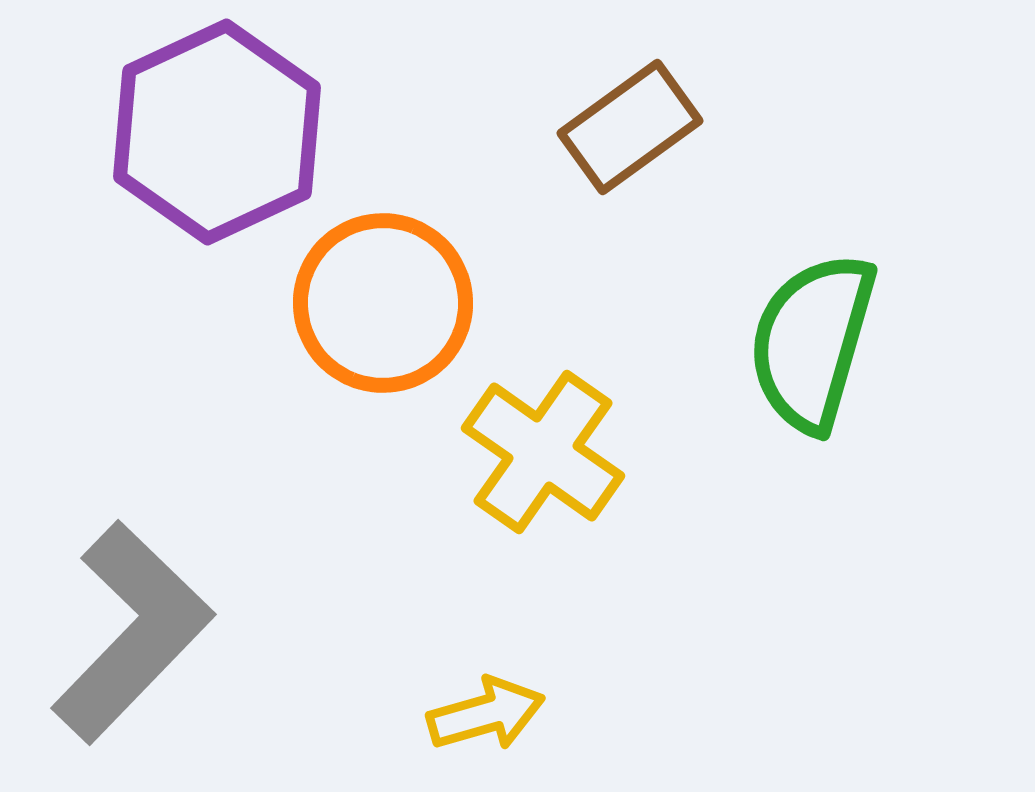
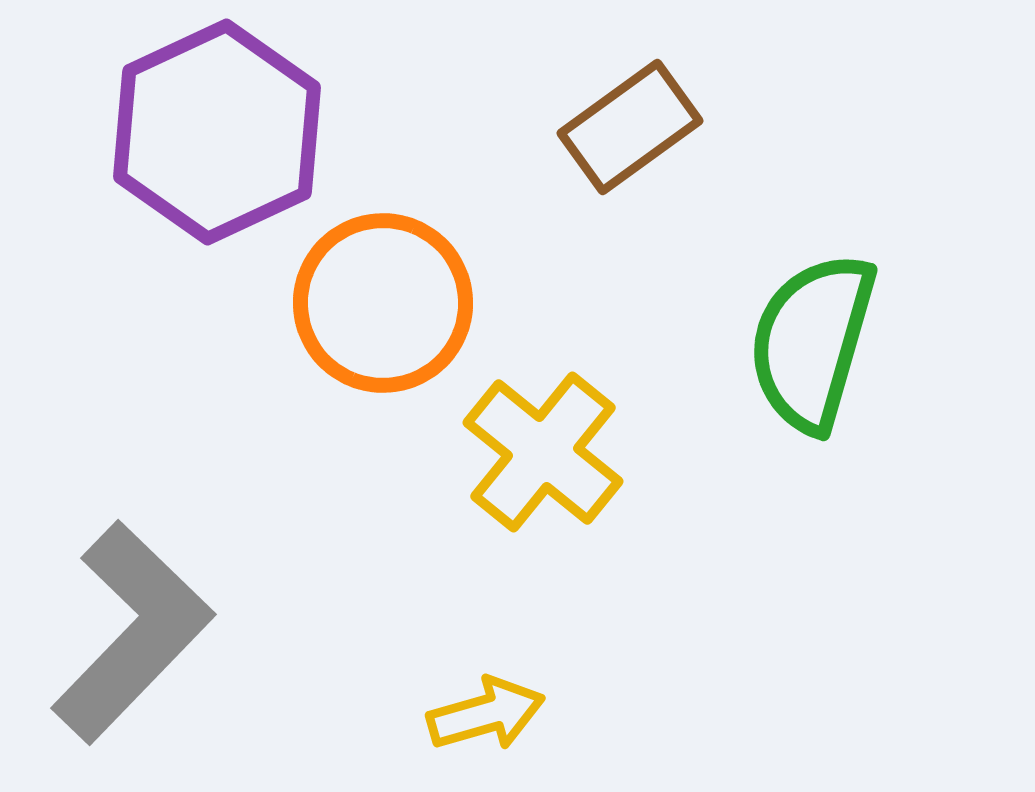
yellow cross: rotated 4 degrees clockwise
